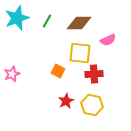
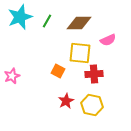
cyan star: moved 3 px right, 1 px up
pink star: moved 2 px down
